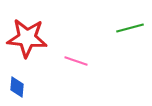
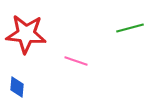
red star: moved 1 px left, 4 px up
